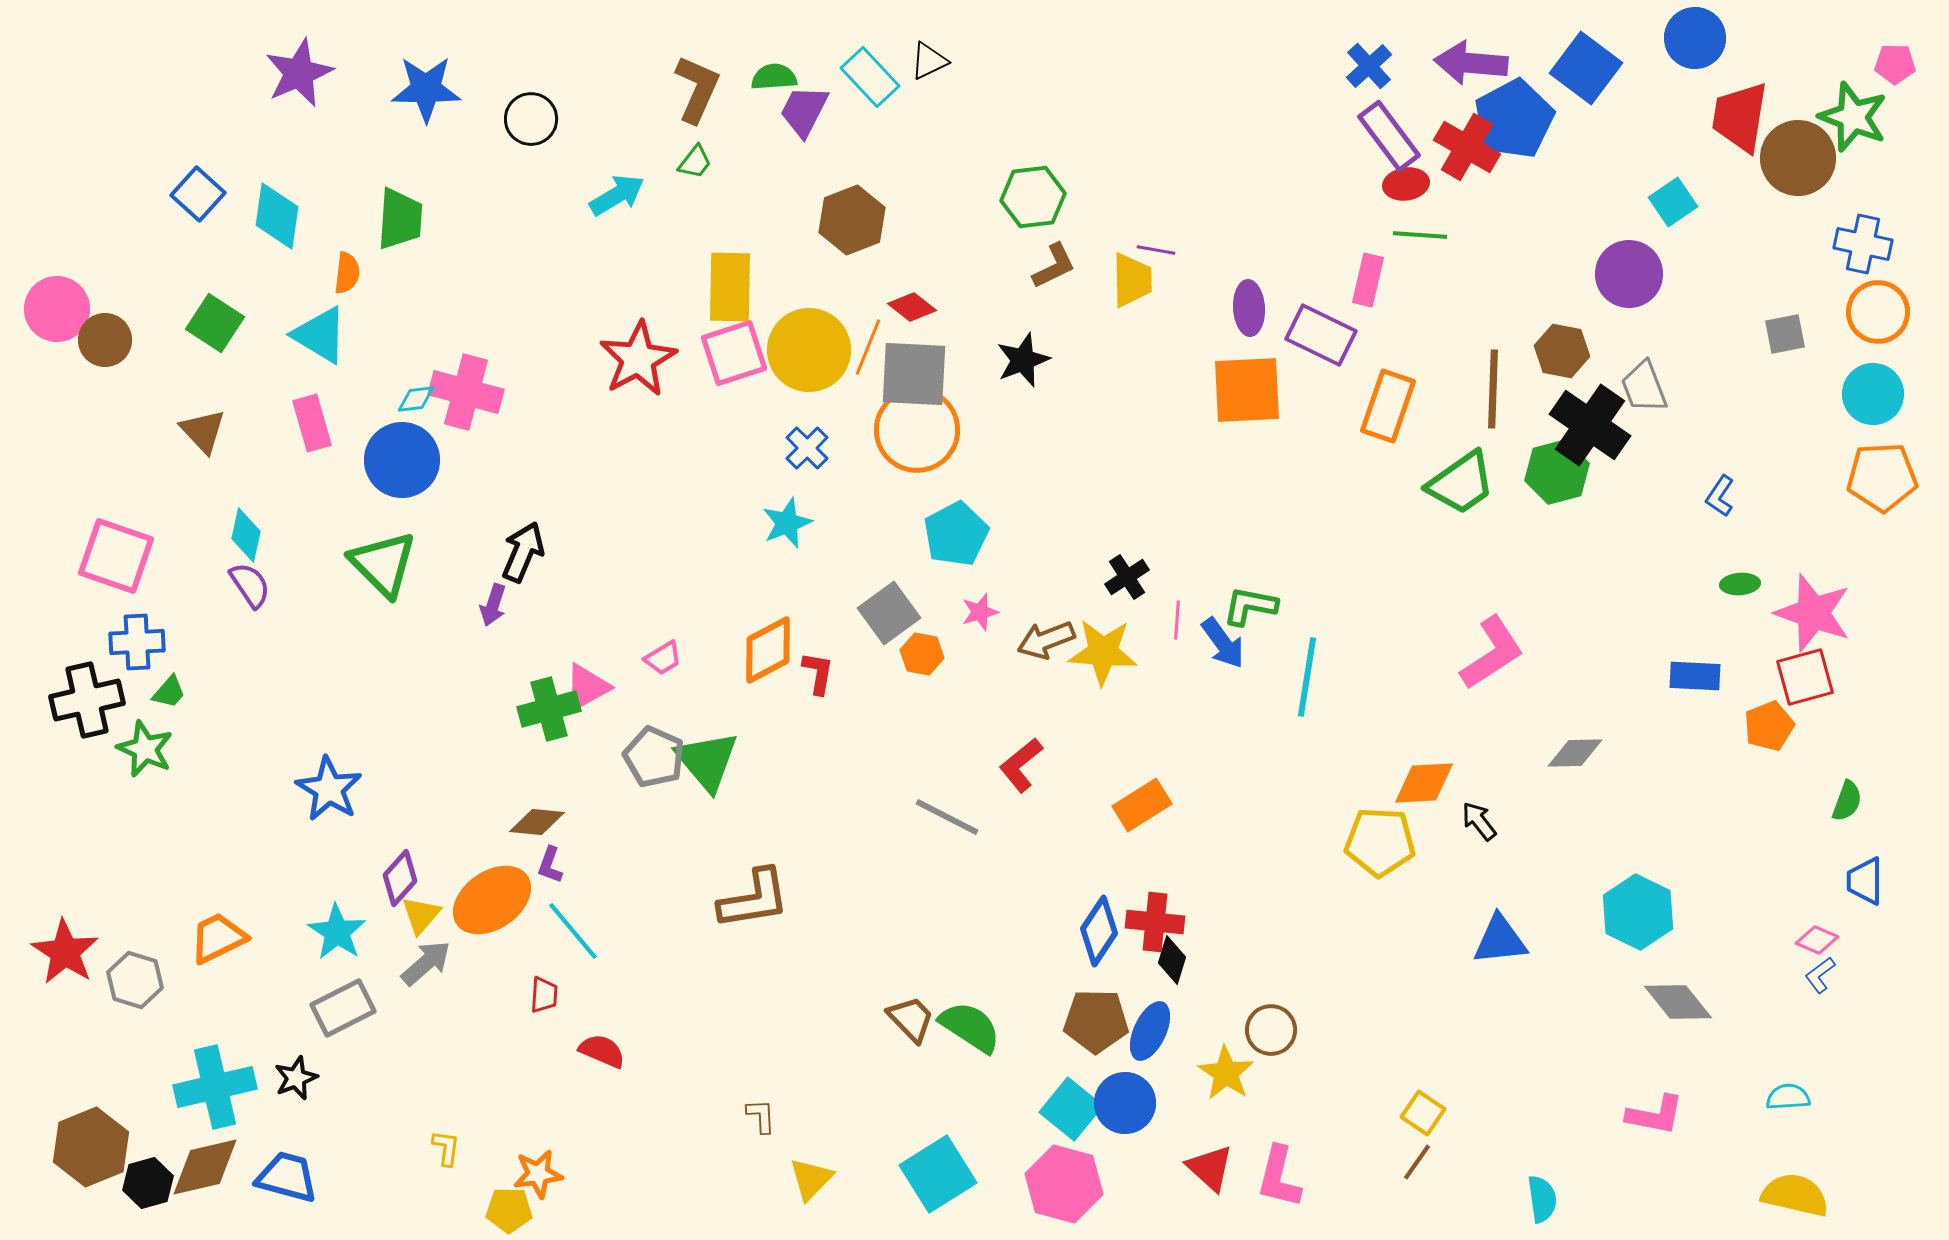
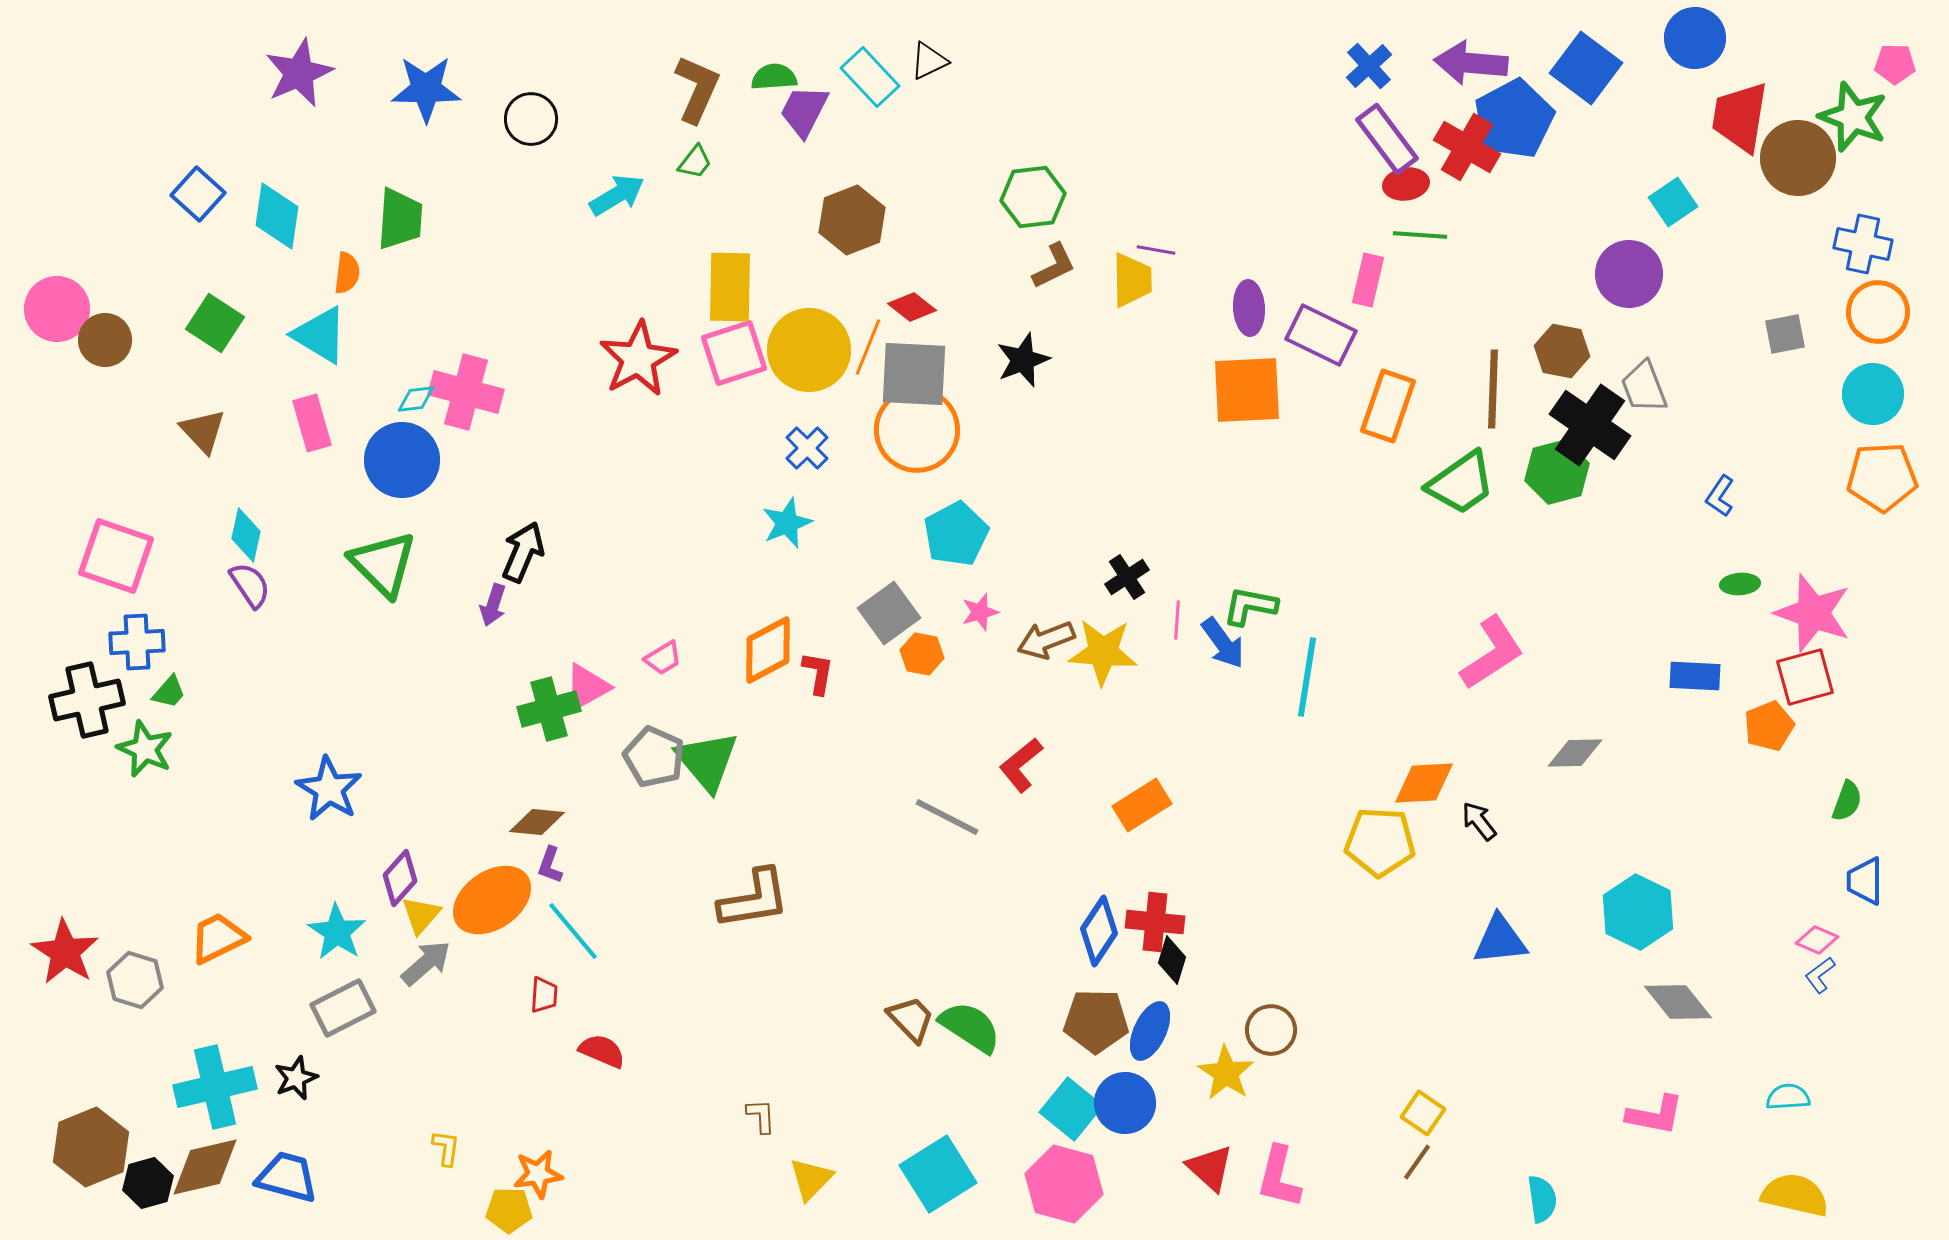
purple rectangle at (1389, 136): moved 2 px left, 3 px down
